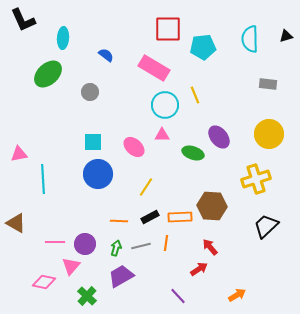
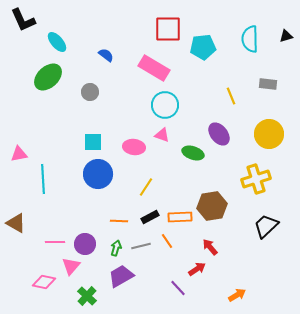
cyan ellipse at (63, 38): moved 6 px left, 4 px down; rotated 45 degrees counterclockwise
green ellipse at (48, 74): moved 3 px down
yellow line at (195, 95): moved 36 px right, 1 px down
pink triangle at (162, 135): rotated 21 degrees clockwise
purple ellipse at (219, 137): moved 3 px up
pink ellipse at (134, 147): rotated 35 degrees counterclockwise
brown hexagon at (212, 206): rotated 12 degrees counterclockwise
orange line at (166, 243): moved 1 px right, 2 px up; rotated 42 degrees counterclockwise
red arrow at (199, 269): moved 2 px left
purple line at (178, 296): moved 8 px up
